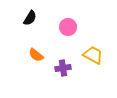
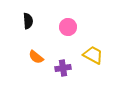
black semicircle: moved 2 px left, 3 px down; rotated 35 degrees counterclockwise
orange semicircle: moved 2 px down
